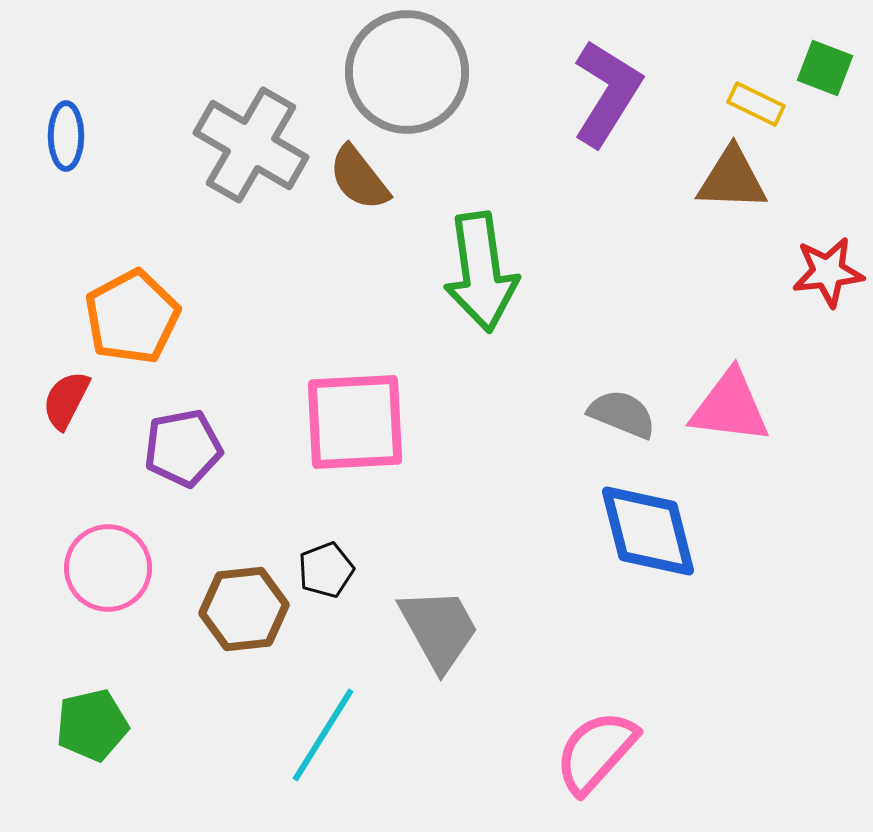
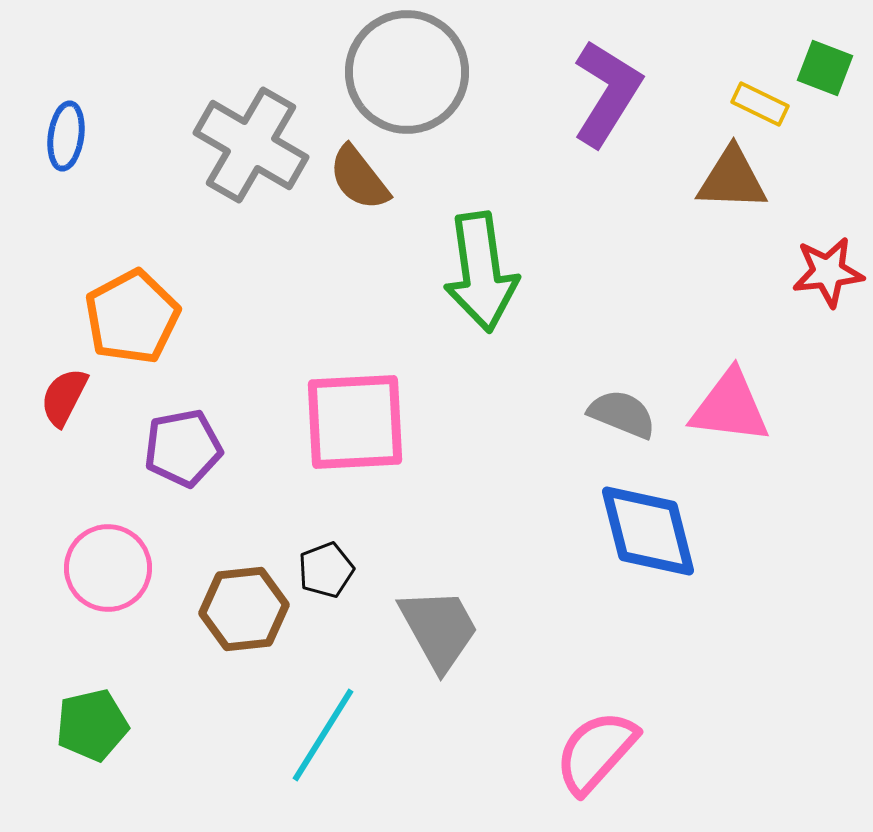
yellow rectangle: moved 4 px right
blue ellipse: rotated 8 degrees clockwise
red semicircle: moved 2 px left, 3 px up
